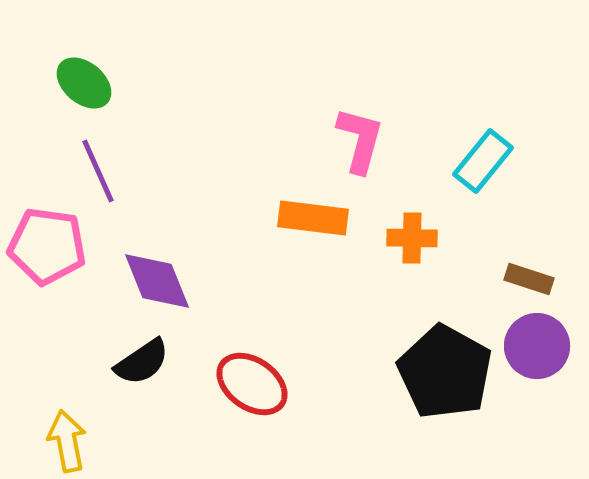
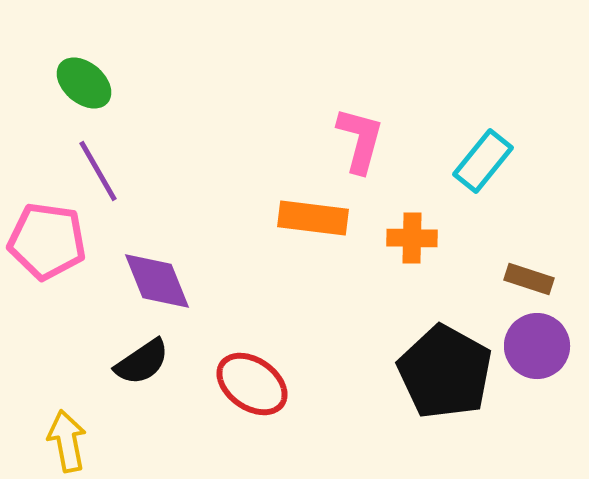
purple line: rotated 6 degrees counterclockwise
pink pentagon: moved 5 px up
